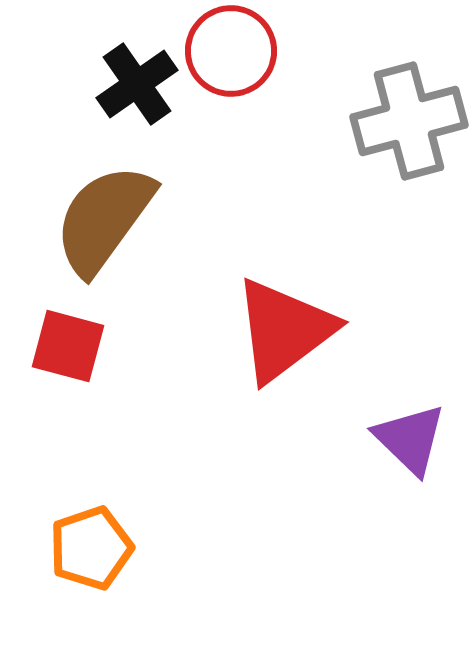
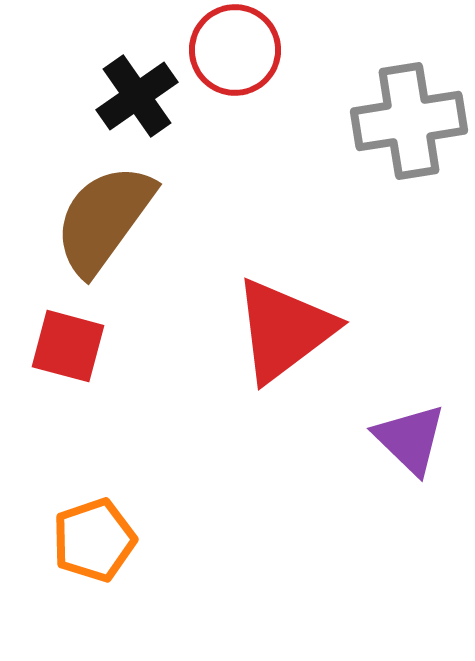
red circle: moved 4 px right, 1 px up
black cross: moved 12 px down
gray cross: rotated 6 degrees clockwise
orange pentagon: moved 3 px right, 8 px up
